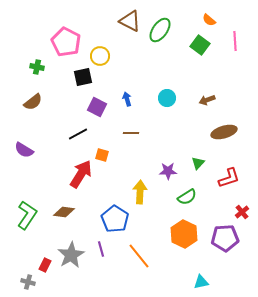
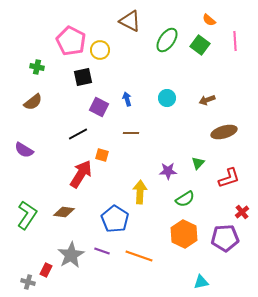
green ellipse: moved 7 px right, 10 px down
pink pentagon: moved 5 px right, 1 px up
yellow circle: moved 6 px up
purple square: moved 2 px right
green semicircle: moved 2 px left, 2 px down
purple line: moved 1 px right, 2 px down; rotated 56 degrees counterclockwise
orange line: rotated 32 degrees counterclockwise
red rectangle: moved 1 px right, 5 px down
